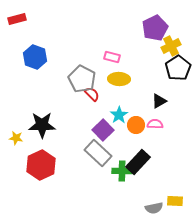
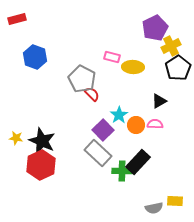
yellow ellipse: moved 14 px right, 12 px up
black star: moved 16 px down; rotated 24 degrees clockwise
